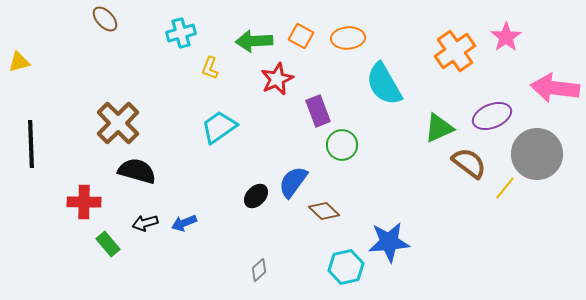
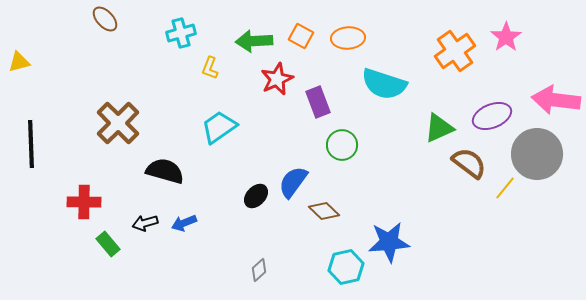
cyan semicircle: rotated 42 degrees counterclockwise
pink arrow: moved 1 px right, 12 px down
purple rectangle: moved 9 px up
black semicircle: moved 28 px right
